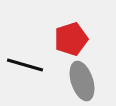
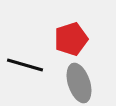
gray ellipse: moved 3 px left, 2 px down
